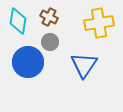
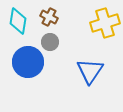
yellow cross: moved 6 px right; rotated 8 degrees counterclockwise
blue triangle: moved 6 px right, 6 px down
